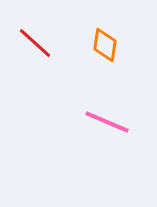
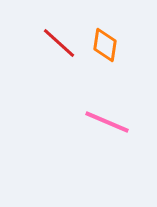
red line: moved 24 px right
